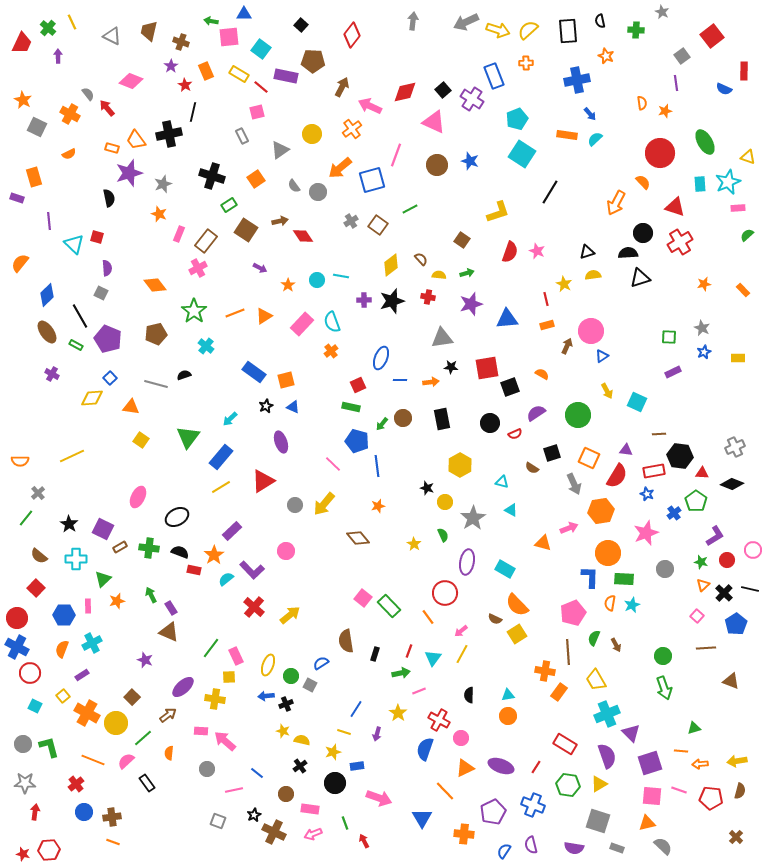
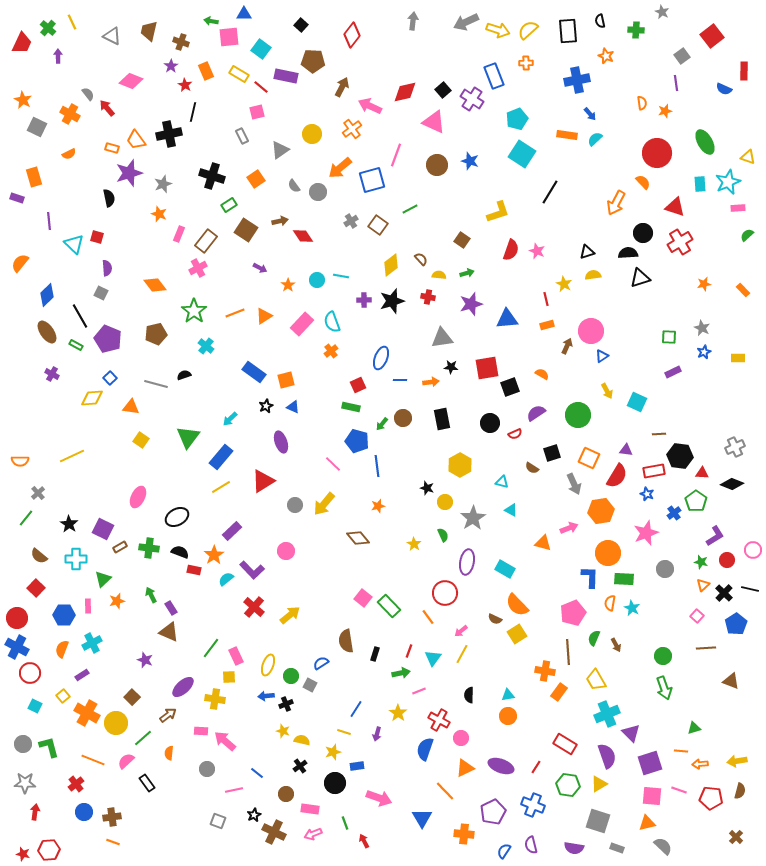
red circle at (660, 153): moved 3 px left
red semicircle at (510, 252): moved 1 px right, 2 px up
cyan star at (632, 605): moved 3 px down; rotated 21 degrees counterclockwise
